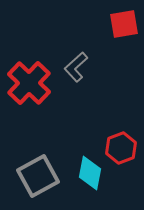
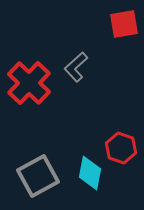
red hexagon: rotated 20 degrees counterclockwise
